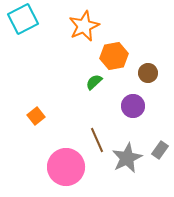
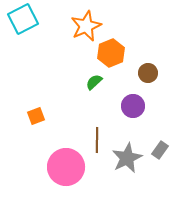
orange star: moved 2 px right
orange hexagon: moved 3 px left, 3 px up; rotated 12 degrees counterclockwise
orange square: rotated 18 degrees clockwise
brown line: rotated 25 degrees clockwise
